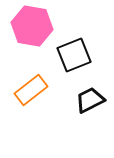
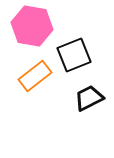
orange rectangle: moved 4 px right, 14 px up
black trapezoid: moved 1 px left, 2 px up
